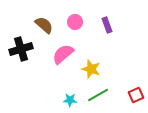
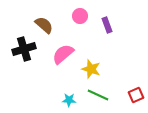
pink circle: moved 5 px right, 6 px up
black cross: moved 3 px right
green line: rotated 55 degrees clockwise
cyan star: moved 1 px left
